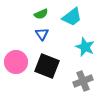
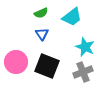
green semicircle: moved 1 px up
gray cross: moved 9 px up
